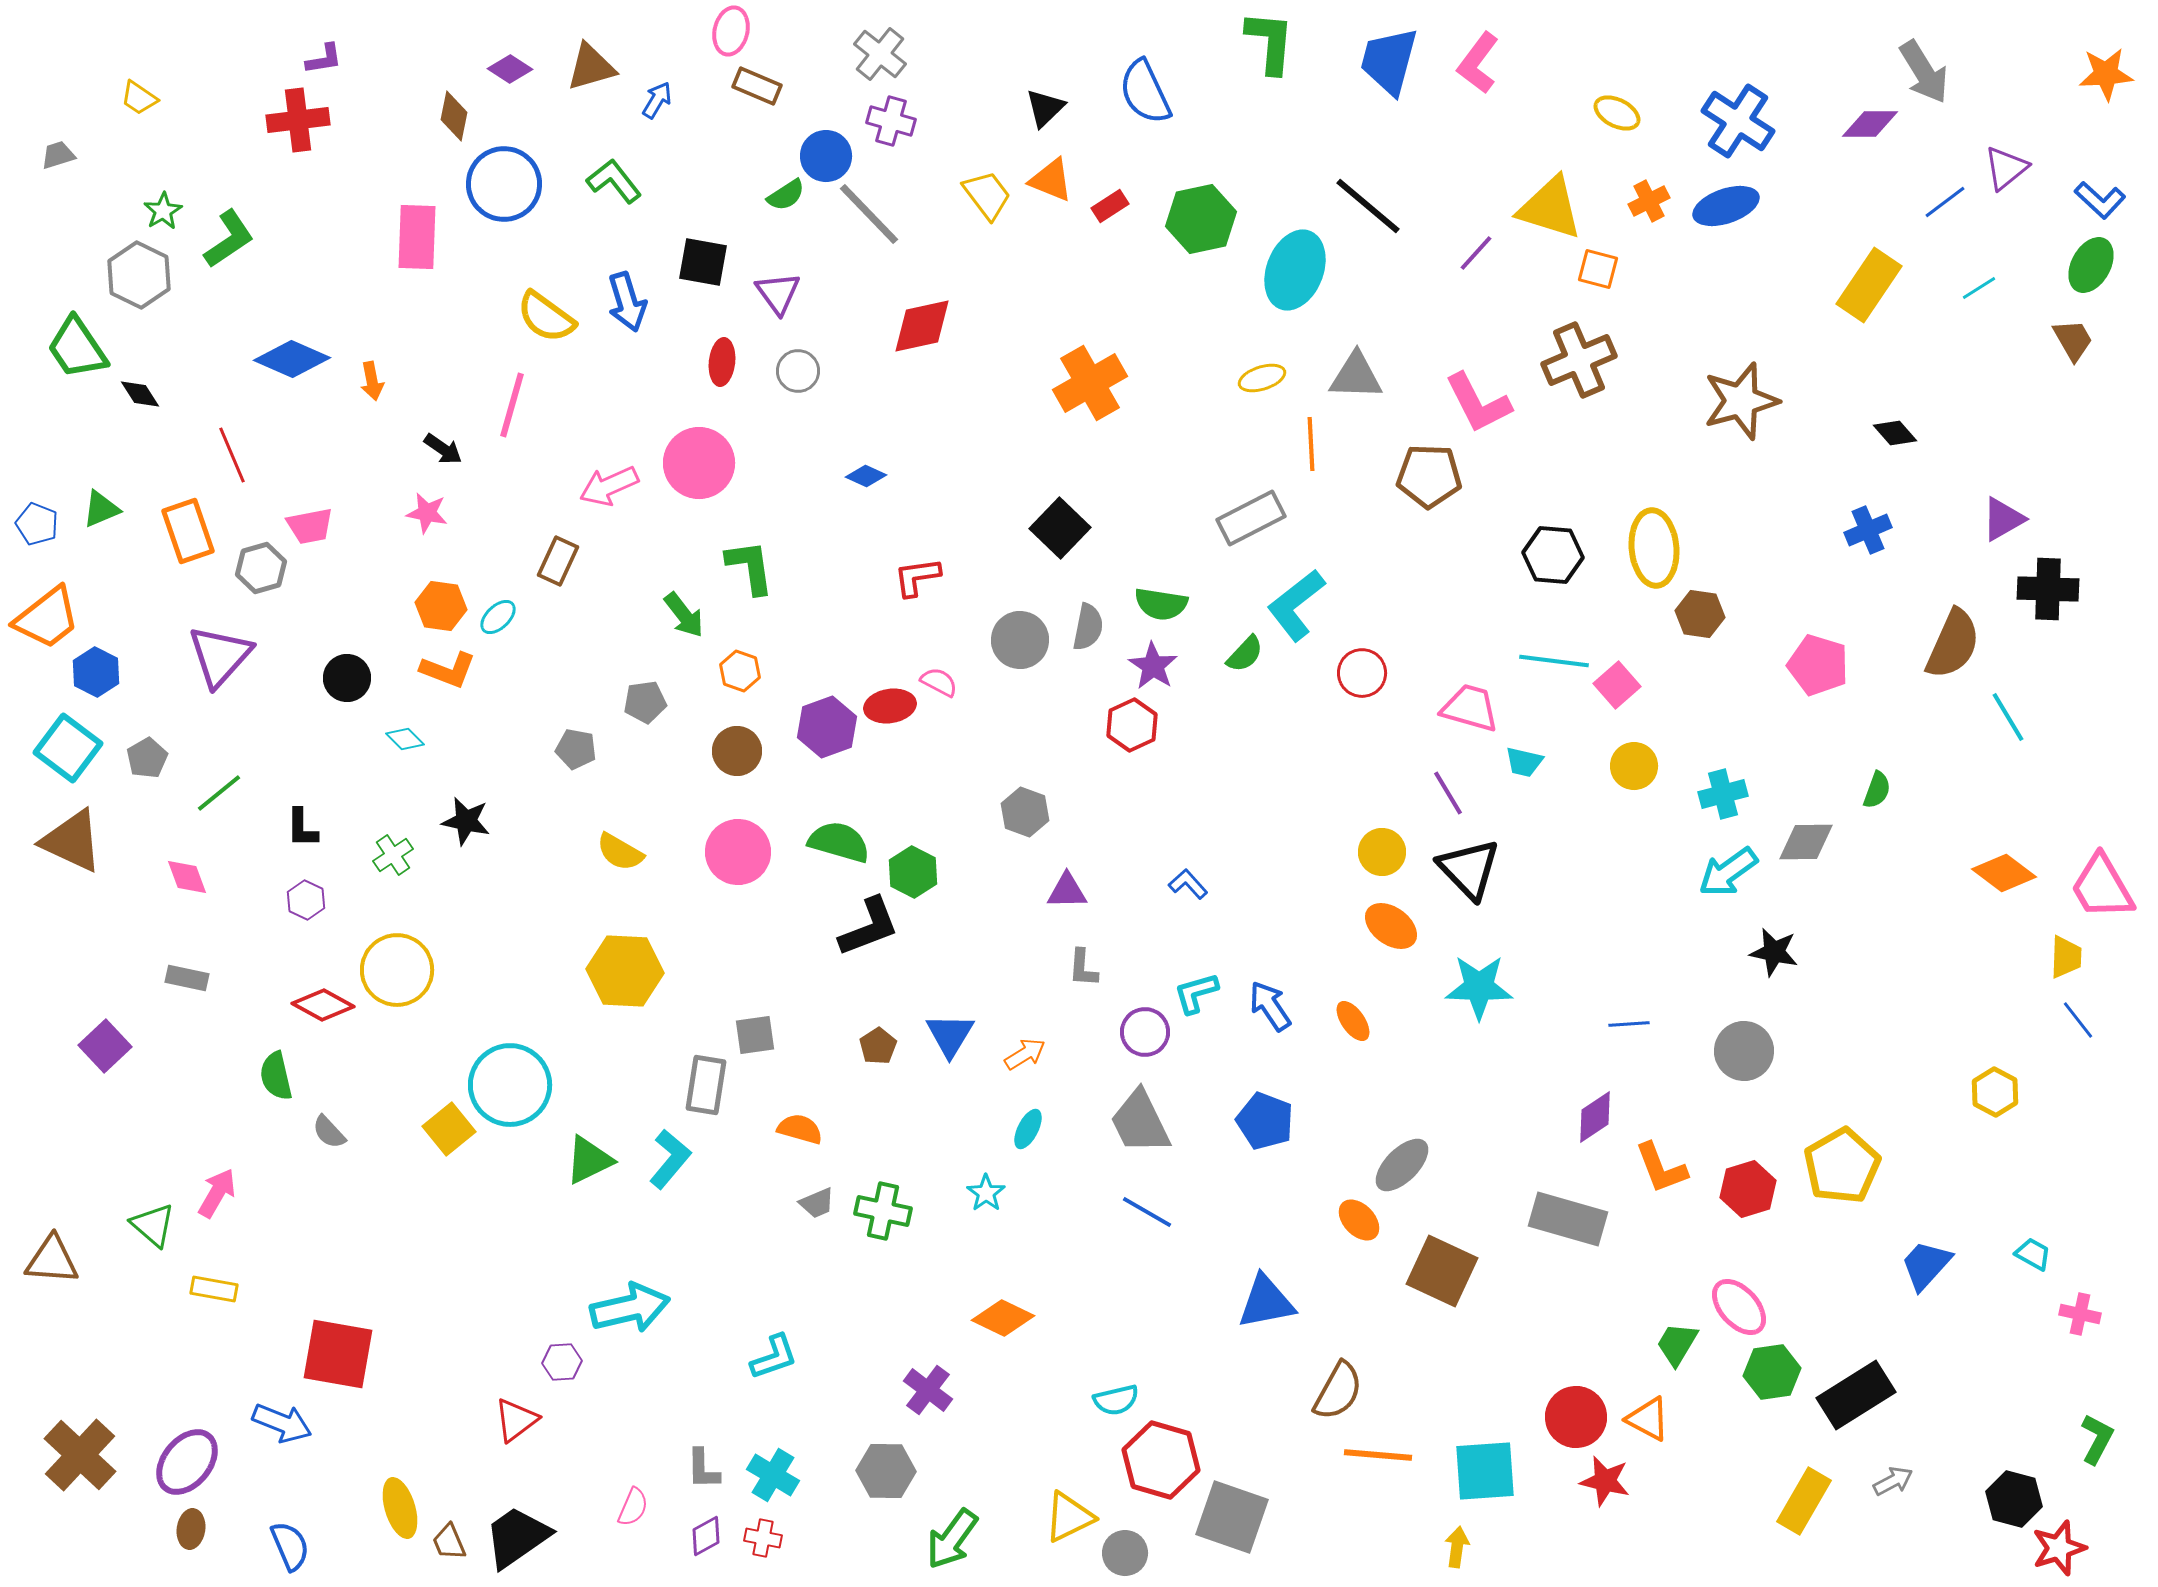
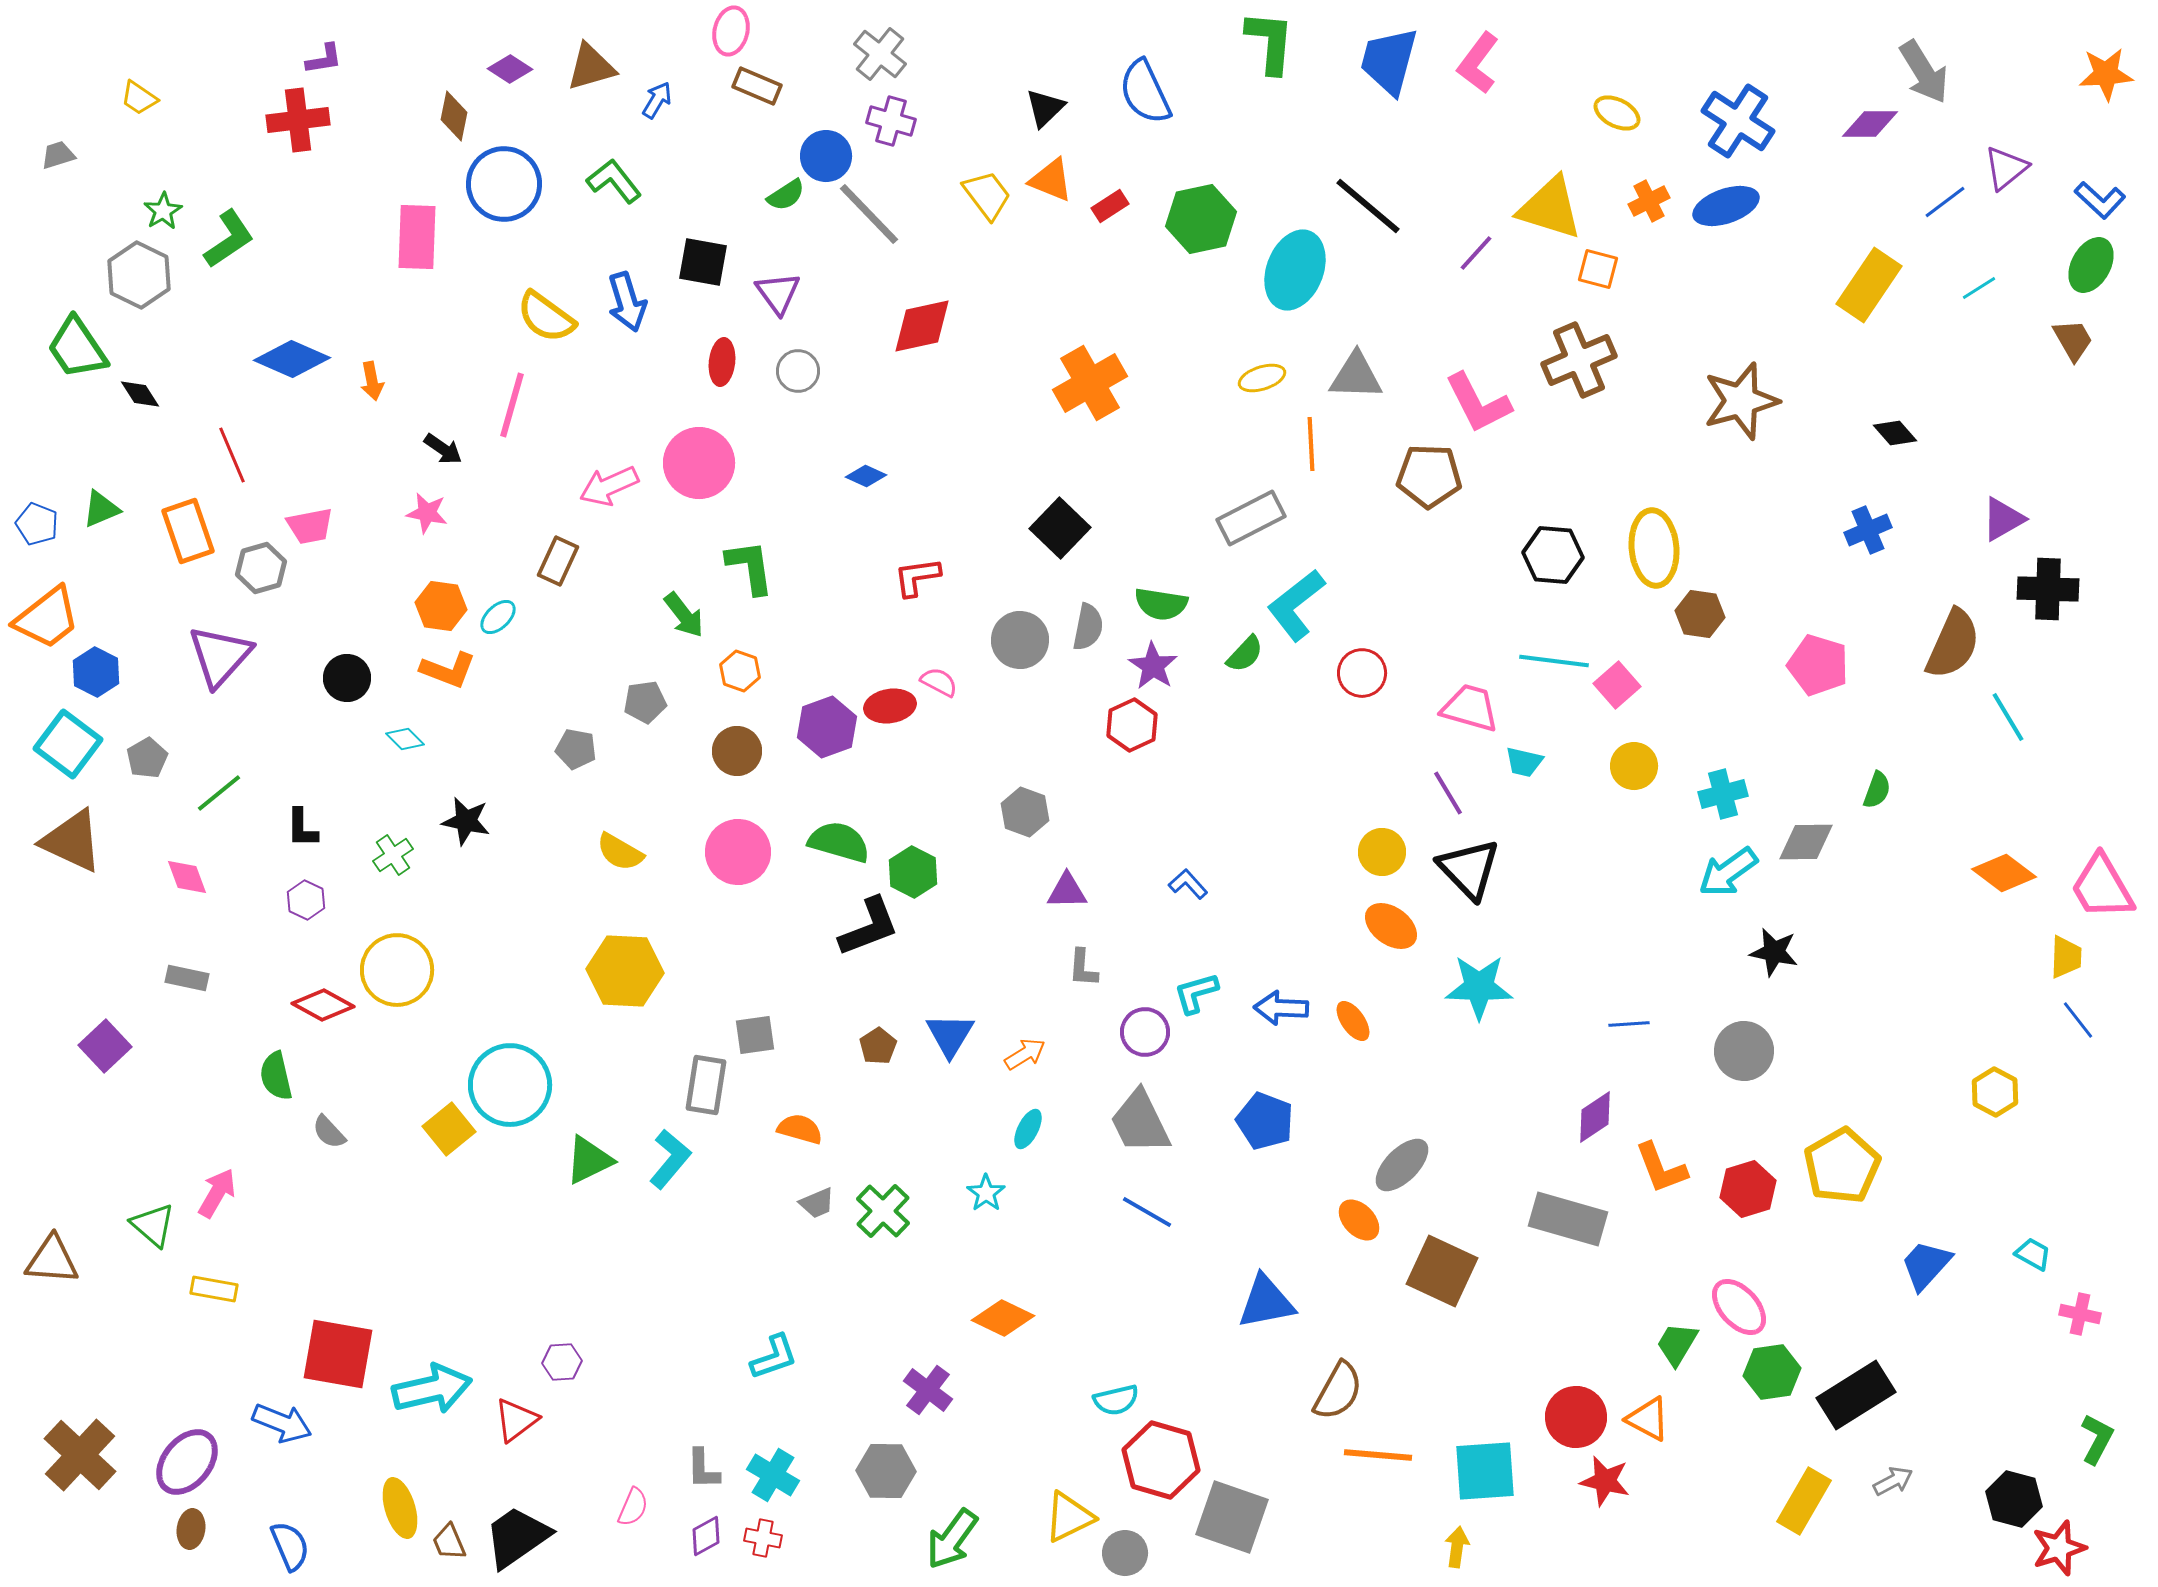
cyan square at (68, 748): moved 4 px up
blue arrow at (1270, 1006): moved 11 px right, 2 px down; rotated 54 degrees counterclockwise
green cross at (883, 1211): rotated 32 degrees clockwise
cyan arrow at (630, 1308): moved 198 px left, 81 px down
